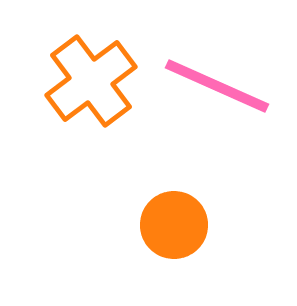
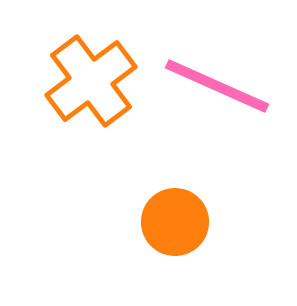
orange circle: moved 1 px right, 3 px up
